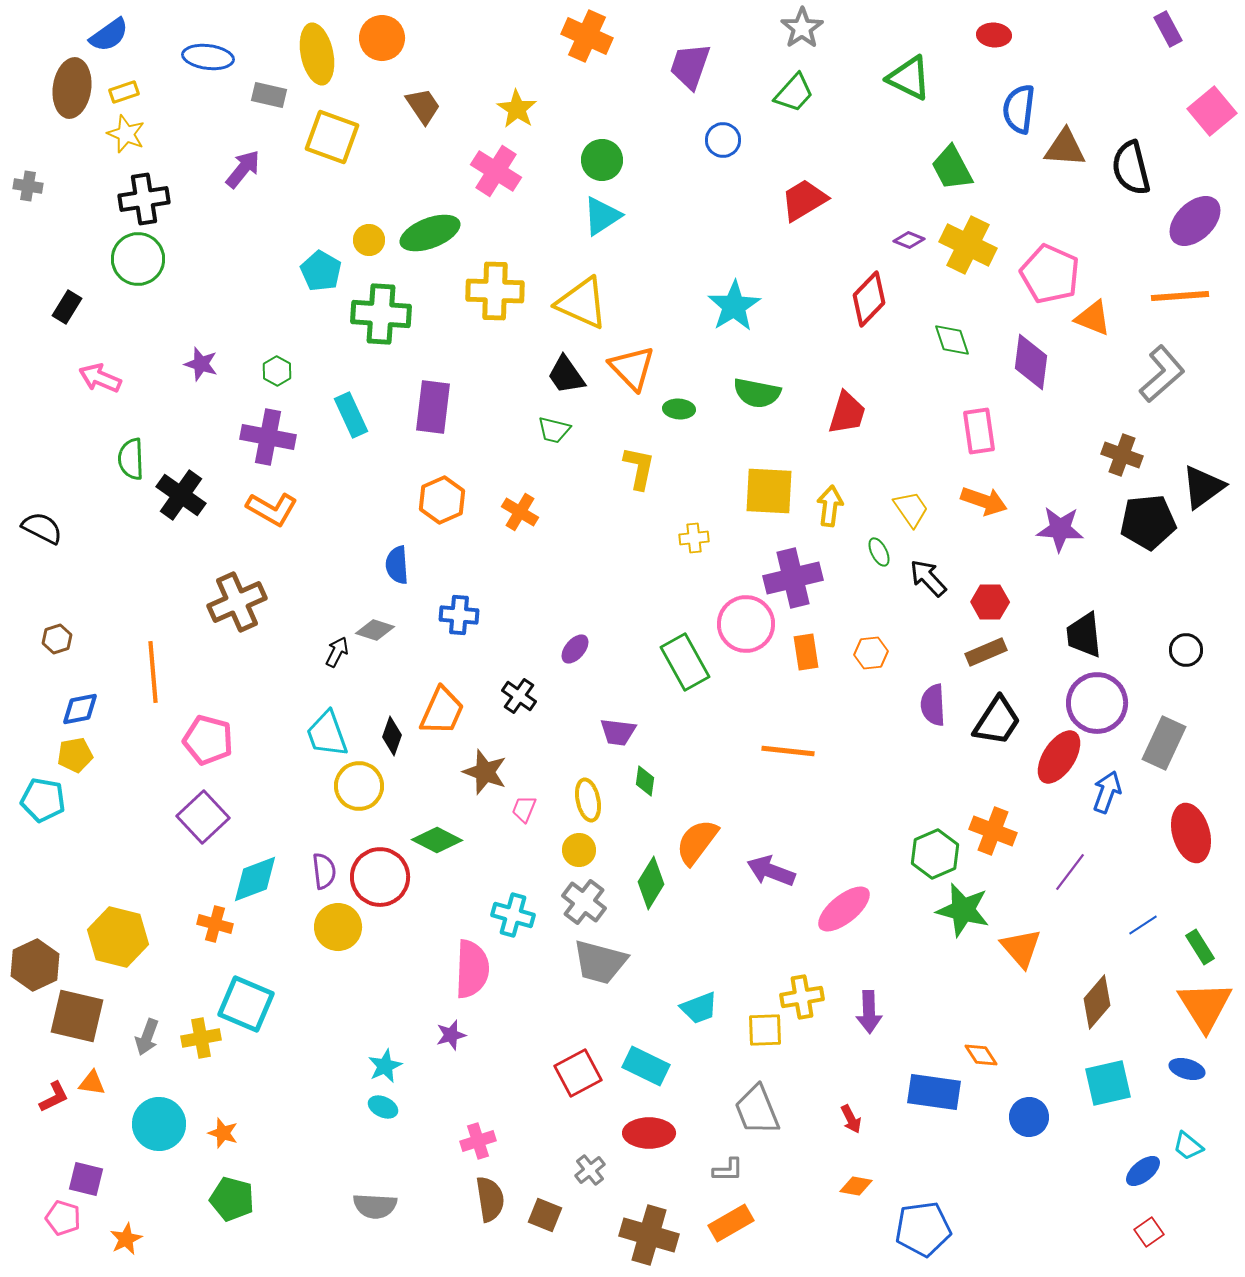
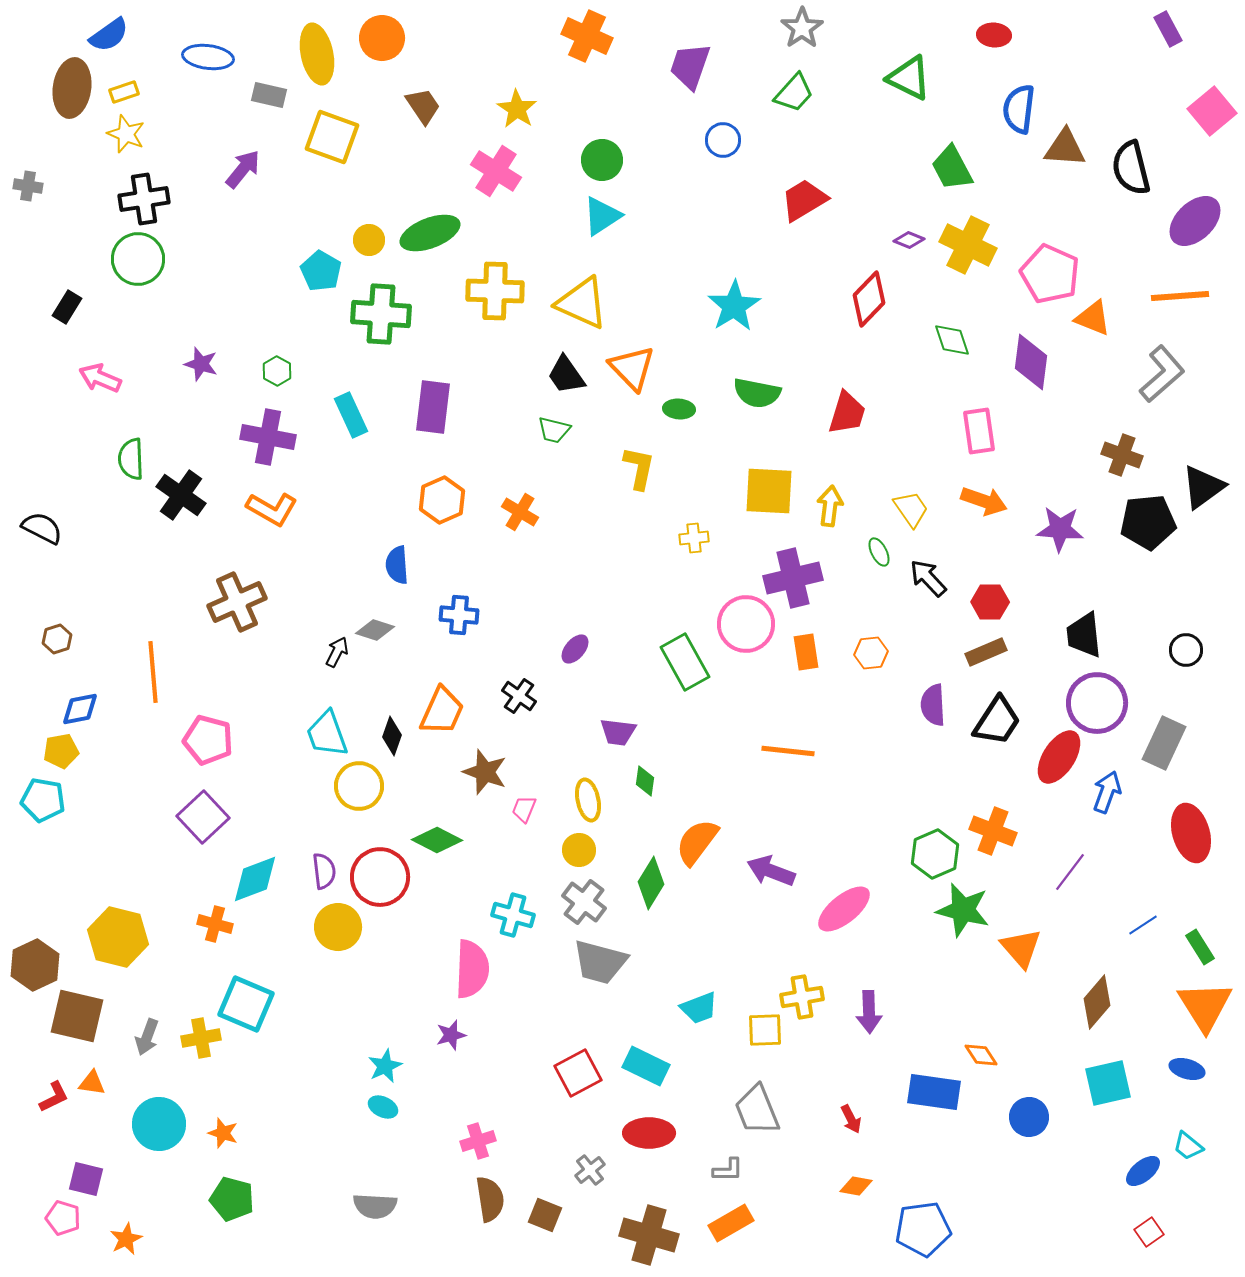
yellow pentagon at (75, 755): moved 14 px left, 4 px up
